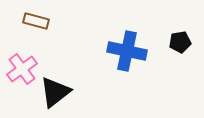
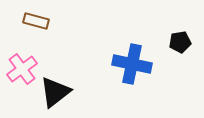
blue cross: moved 5 px right, 13 px down
